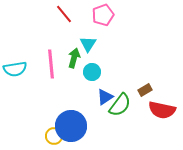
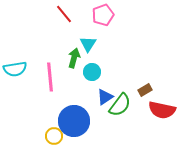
pink line: moved 1 px left, 13 px down
blue circle: moved 3 px right, 5 px up
